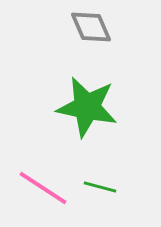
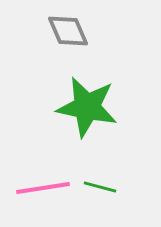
gray diamond: moved 23 px left, 4 px down
pink line: rotated 42 degrees counterclockwise
